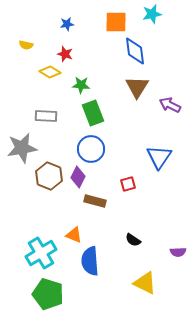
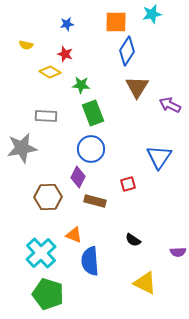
blue diamond: moved 8 px left; rotated 40 degrees clockwise
brown hexagon: moved 1 px left, 21 px down; rotated 24 degrees counterclockwise
cyan cross: rotated 12 degrees counterclockwise
